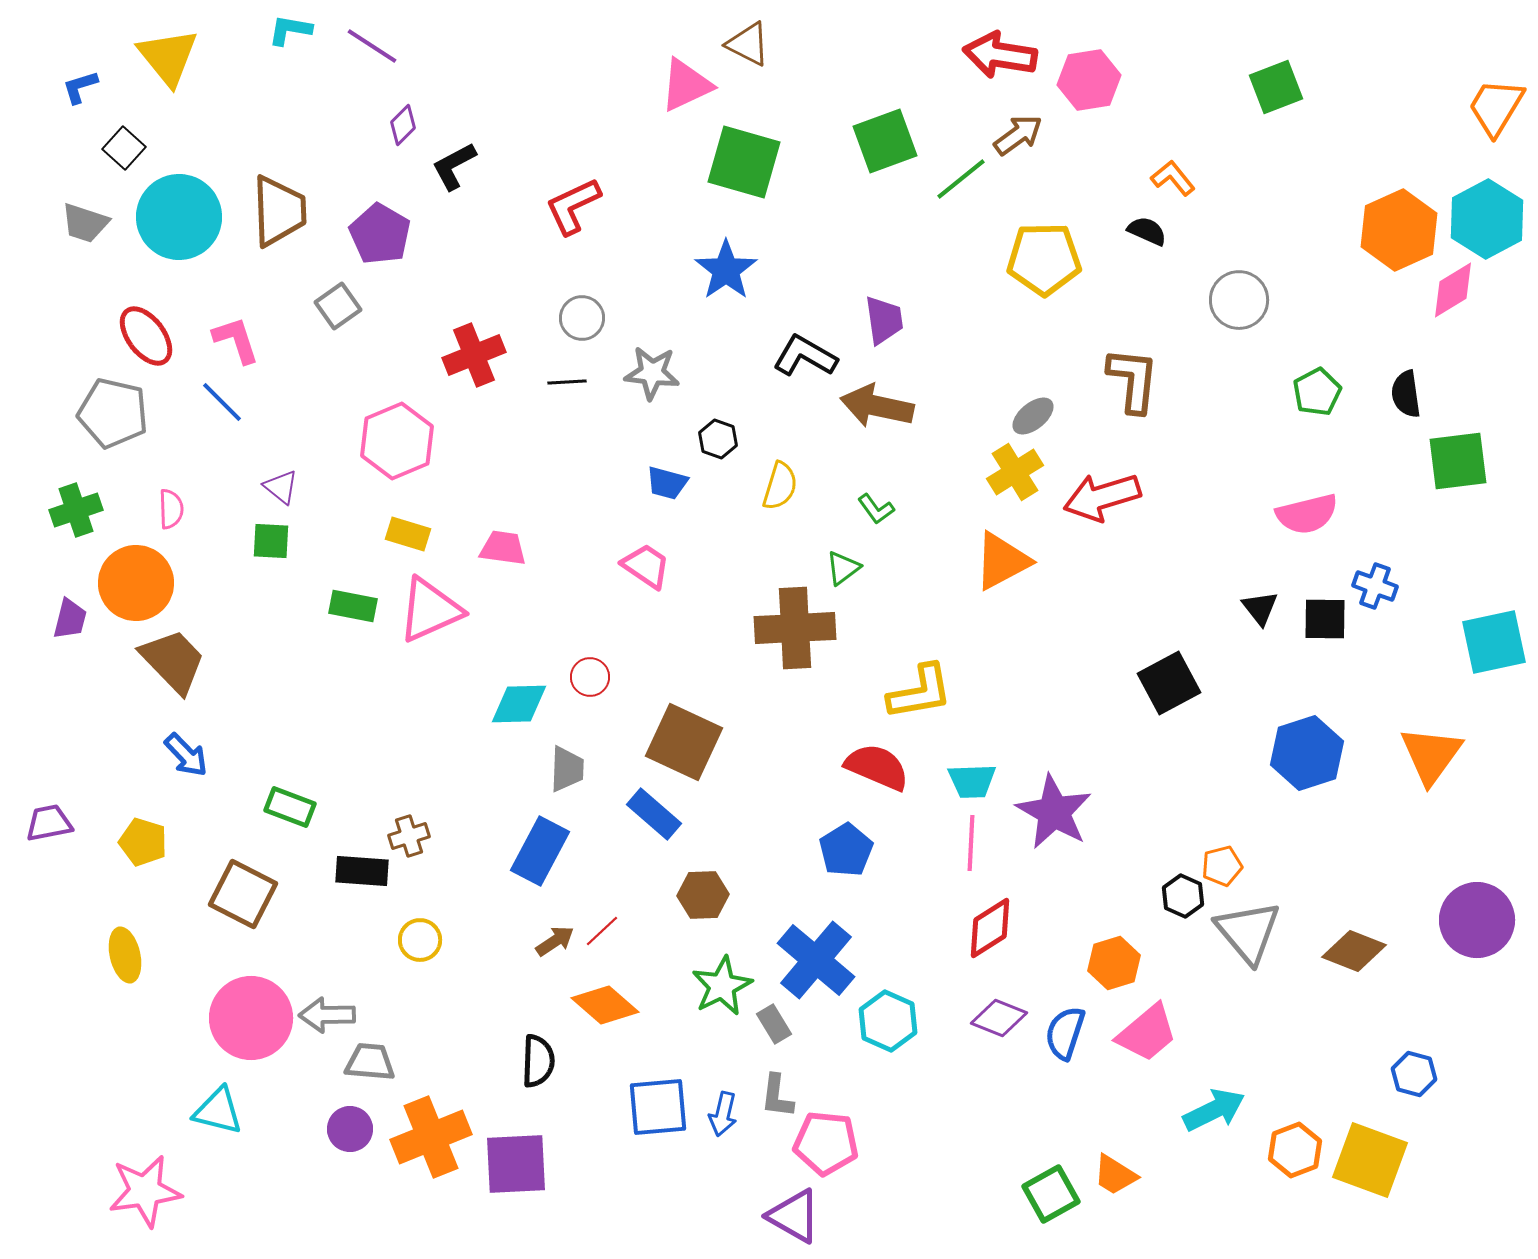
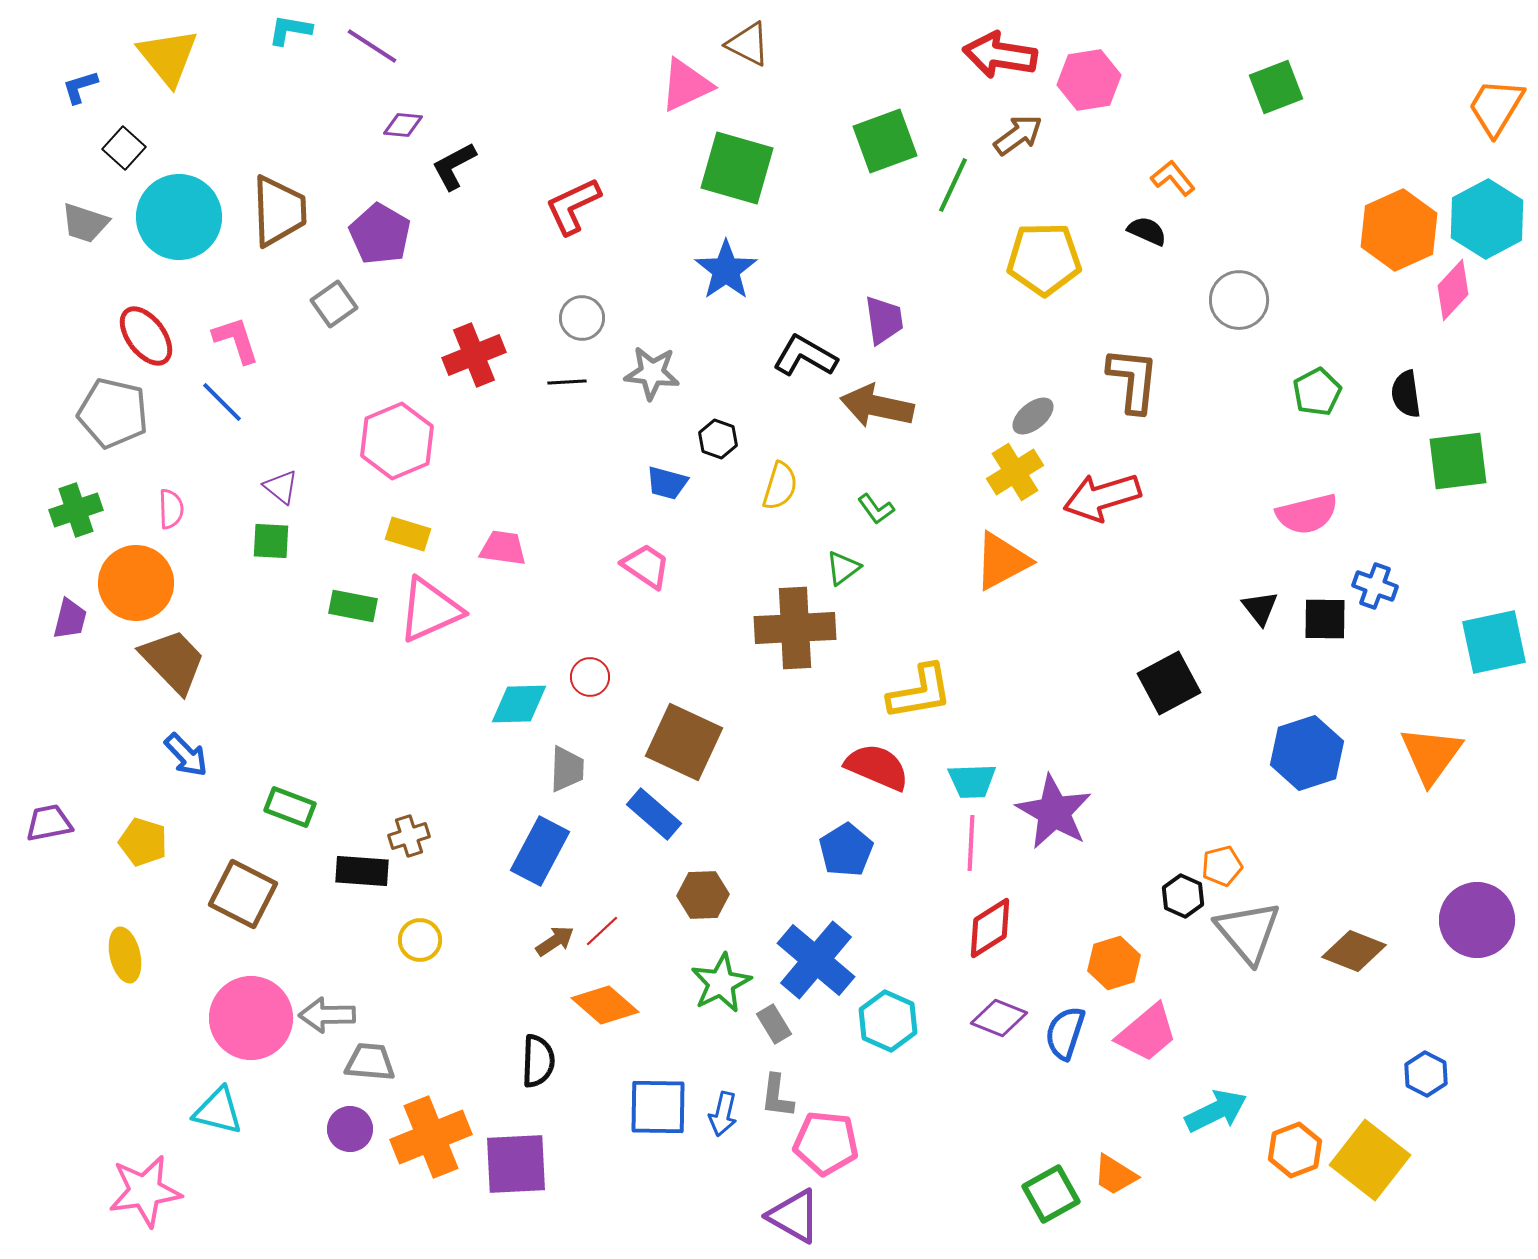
purple diamond at (403, 125): rotated 51 degrees clockwise
green square at (744, 162): moved 7 px left, 6 px down
green line at (961, 179): moved 8 px left, 6 px down; rotated 26 degrees counterclockwise
pink diamond at (1453, 290): rotated 16 degrees counterclockwise
gray square at (338, 306): moved 4 px left, 2 px up
green star at (722, 986): moved 1 px left, 3 px up
blue hexagon at (1414, 1074): moved 12 px right; rotated 12 degrees clockwise
blue square at (658, 1107): rotated 6 degrees clockwise
cyan arrow at (1214, 1110): moved 2 px right, 1 px down
yellow square at (1370, 1160): rotated 18 degrees clockwise
